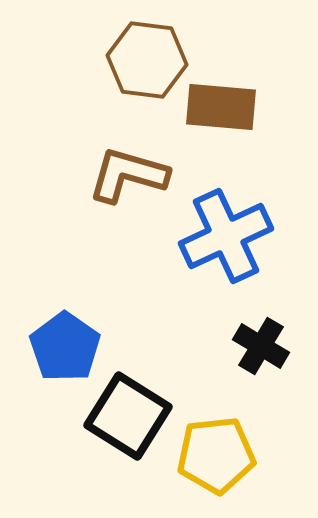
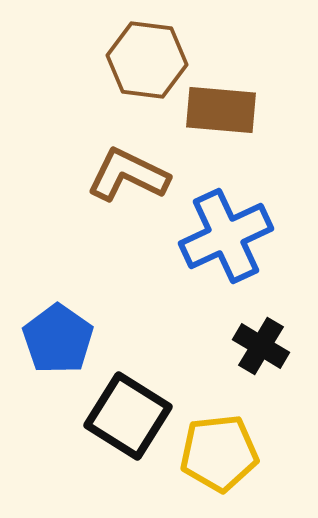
brown rectangle: moved 3 px down
brown L-shape: rotated 10 degrees clockwise
blue pentagon: moved 7 px left, 8 px up
yellow pentagon: moved 3 px right, 2 px up
